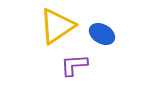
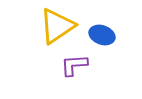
blue ellipse: moved 1 px down; rotated 10 degrees counterclockwise
